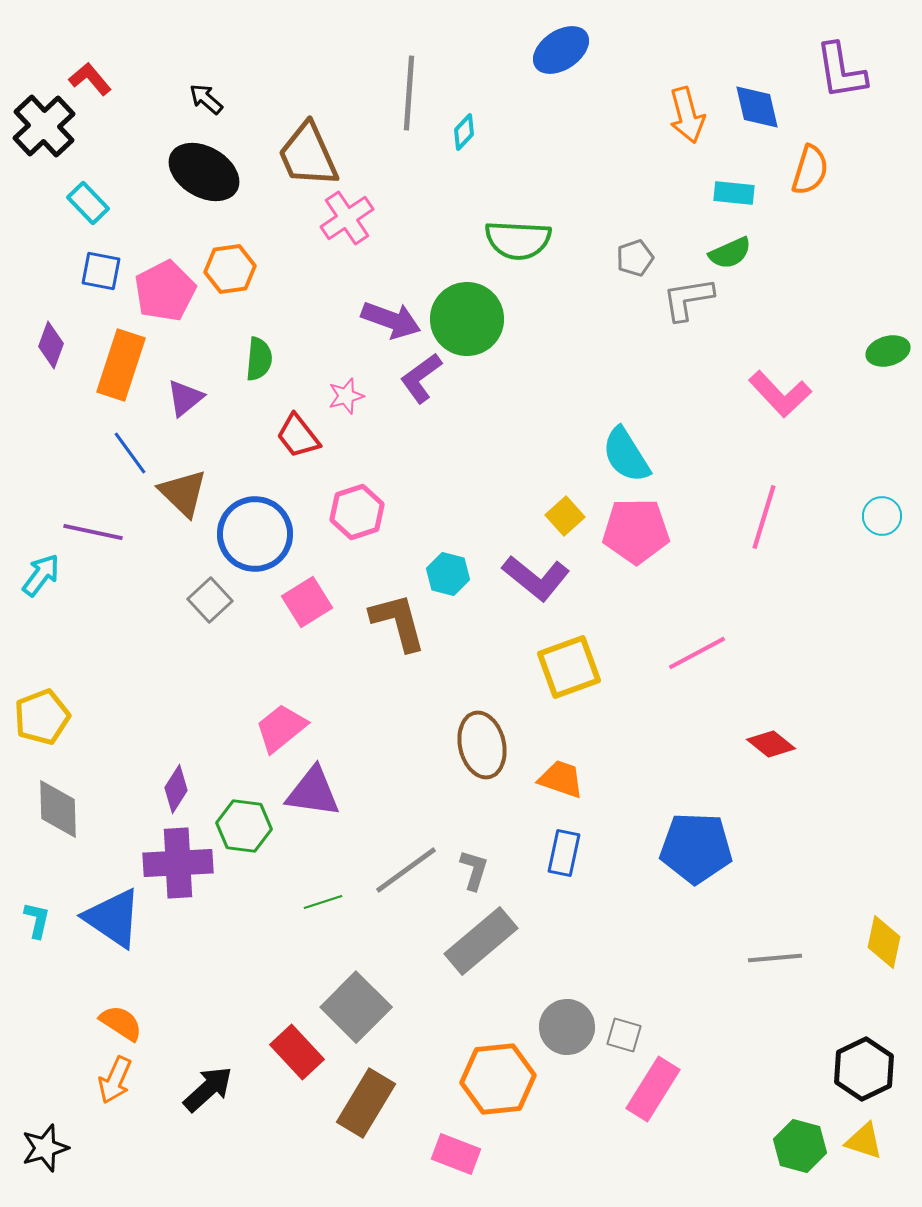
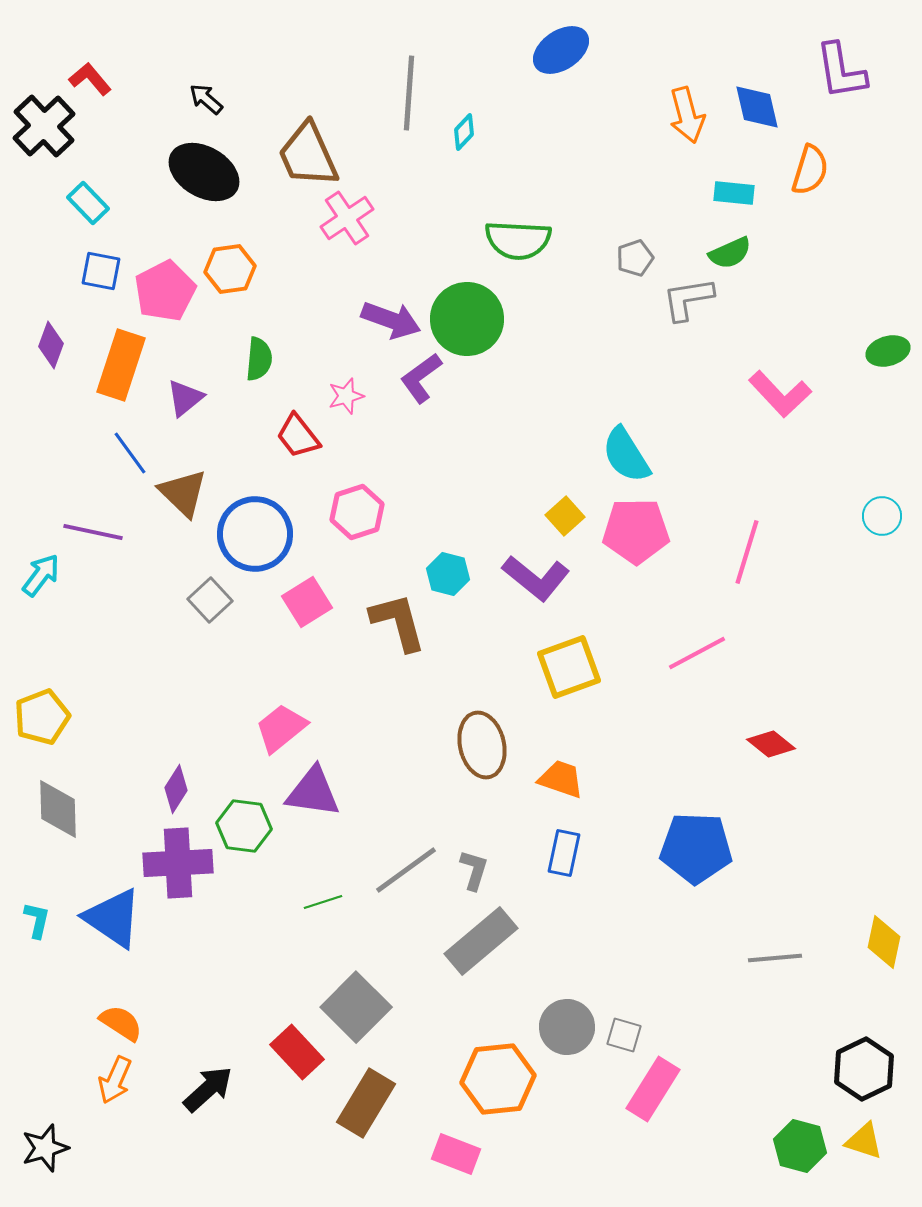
pink line at (764, 517): moved 17 px left, 35 px down
